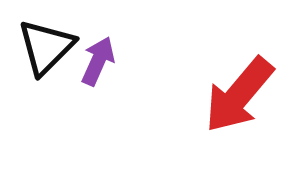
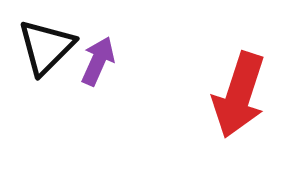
red arrow: rotated 22 degrees counterclockwise
